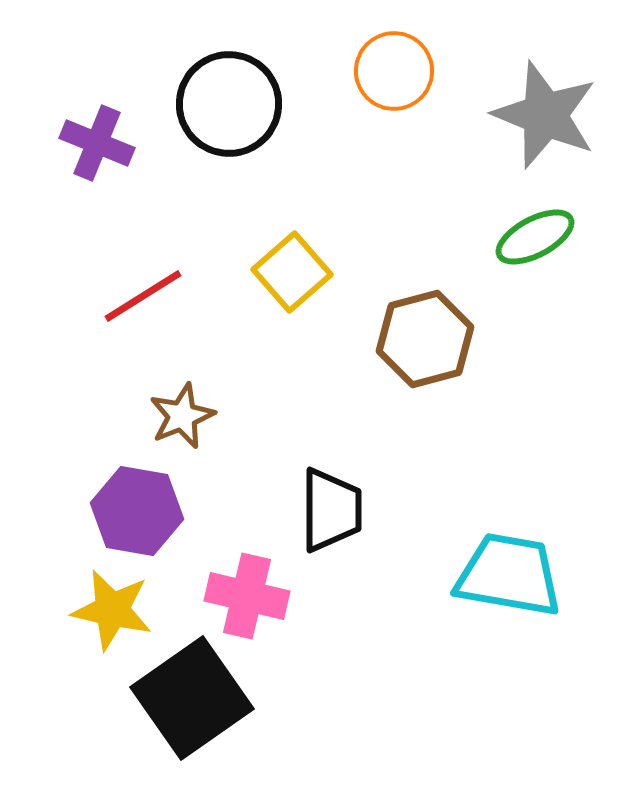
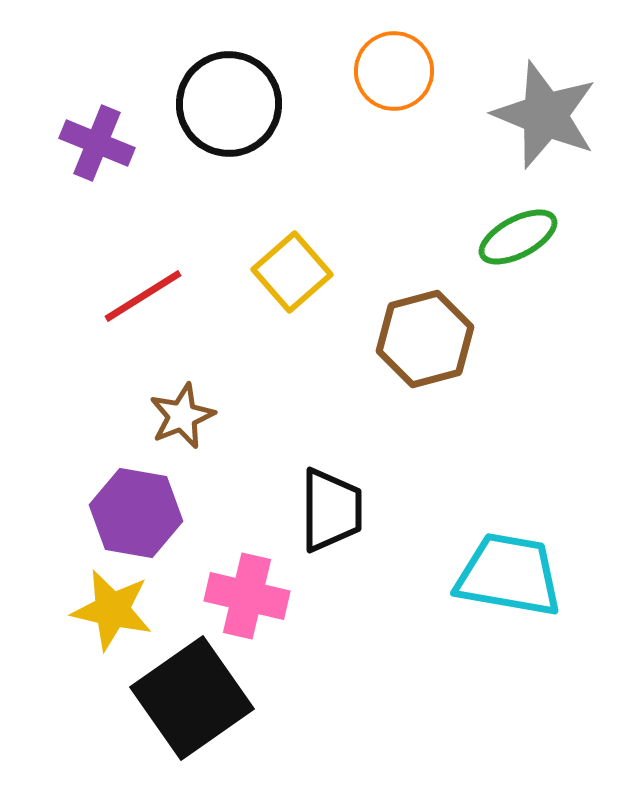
green ellipse: moved 17 px left
purple hexagon: moved 1 px left, 2 px down
